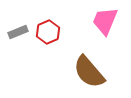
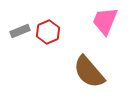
gray rectangle: moved 2 px right, 1 px up
